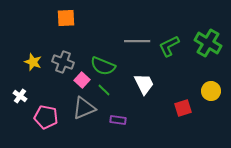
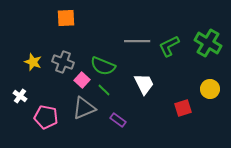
yellow circle: moved 1 px left, 2 px up
purple rectangle: rotated 28 degrees clockwise
